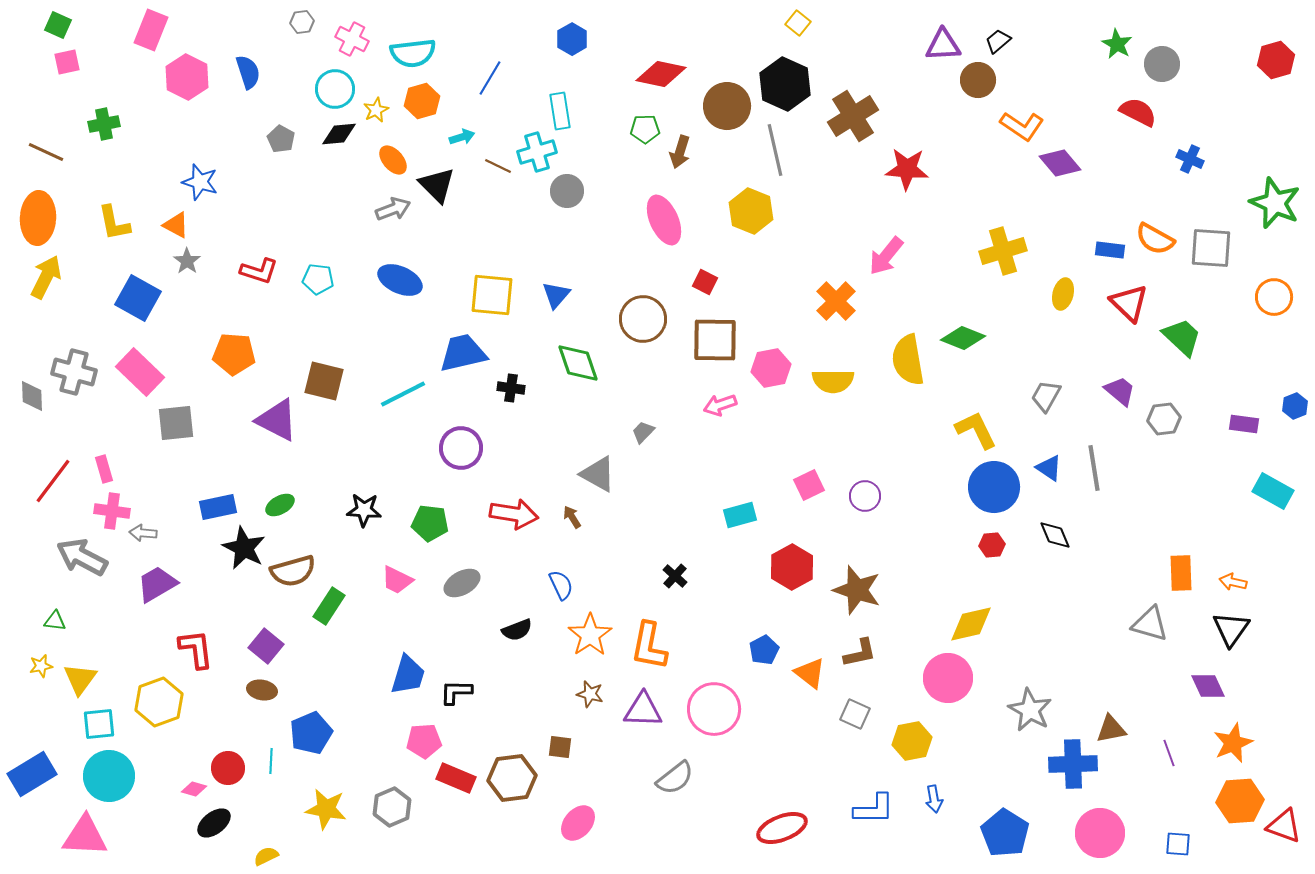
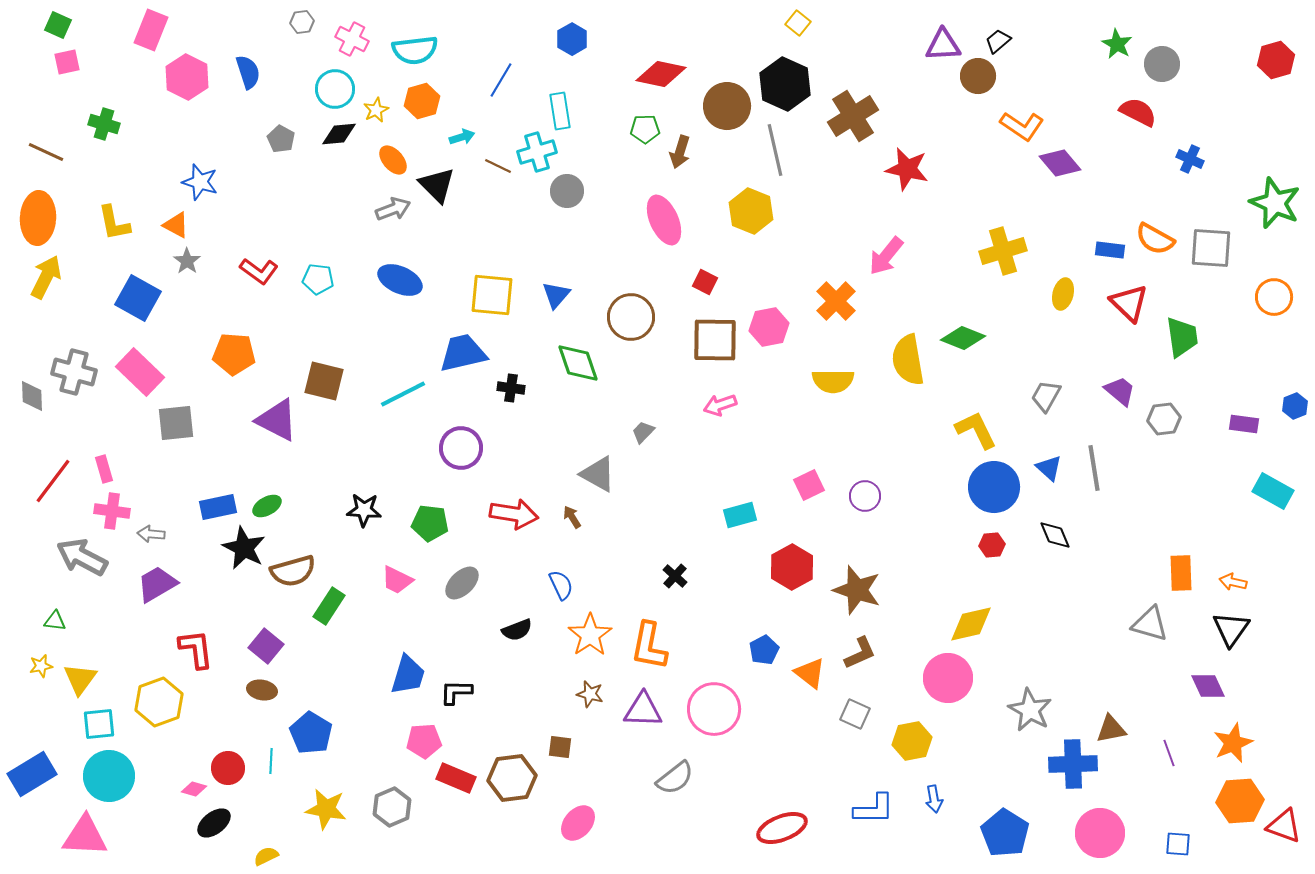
cyan semicircle at (413, 53): moved 2 px right, 3 px up
blue line at (490, 78): moved 11 px right, 2 px down
brown circle at (978, 80): moved 4 px up
green cross at (104, 124): rotated 28 degrees clockwise
red star at (907, 169): rotated 9 degrees clockwise
red L-shape at (259, 271): rotated 18 degrees clockwise
brown circle at (643, 319): moved 12 px left, 2 px up
green trapezoid at (1182, 337): rotated 39 degrees clockwise
pink hexagon at (771, 368): moved 2 px left, 41 px up
blue triangle at (1049, 468): rotated 8 degrees clockwise
green ellipse at (280, 505): moved 13 px left, 1 px down
gray arrow at (143, 533): moved 8 px right, 1 px down
gray ellipse at (462, 583): rotated 15 degrees counterclockwise
brown L-shape at (860, 653): rotated 12 degrees counterclockwise
blue pentagon at (311, 733): rotated 18 degrees counterclockwise
